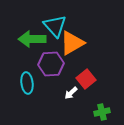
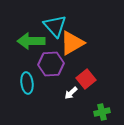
green arrow: moved 1 px left, 2 px down
